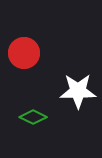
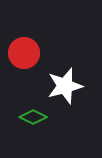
white star: moved 13 px left, 5 px up; rotated 15 degrees counterclockwise
